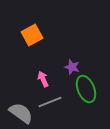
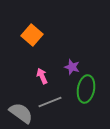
orange square: rotated 20 degrees counterclockwise
pink arrow: moved 1 px left, 3 px up
green ellipse: rotated 32 degrees clockwise
